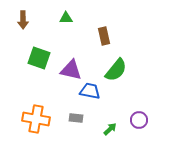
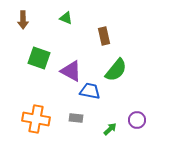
green triangle: rotated 24 degrees clockwise
purple triangle: moved 1 px down; rotated 15 degrees clockwise
purple circle: moved 2 px left
